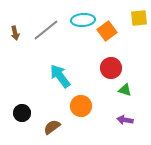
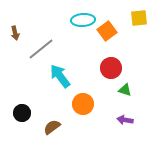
gray line: moved 5 px left, 19 px down
orange circle: moved 2 px right, 2 px up
